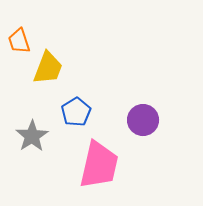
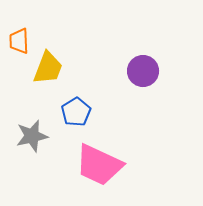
orange trapezoid: rotated 16 degrees clockwise
purple circle: moved 49 px up
gray star: rotated 20 degrees clockwise
pink trapezoid: rotated 102 degrees clockwise
